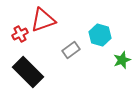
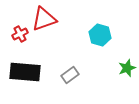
red triangle: moved 1 px right, 1 px up
gray rectangle: moved 1 px left, 25 px down
green star: moved 5 px right, 8 px down
black rectangle: moved 3 px left; rotated 40 degrees counterclockwise
